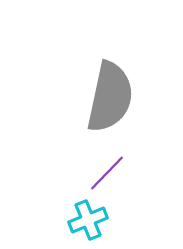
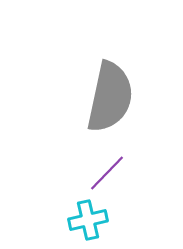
cyan cross: rotated 9 degrees clockwise
